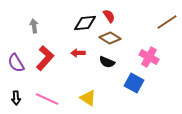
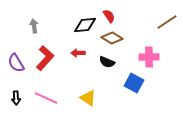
black diamond: moved 2 px down
brown diamond: moved 2 px right
pink cross: rotated 30 degrees counterclockwise
pink line: moved 1 px left, 1 px up
